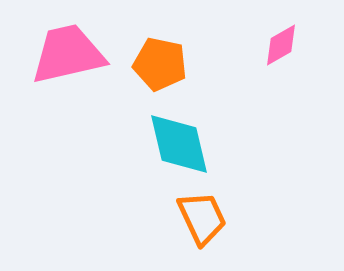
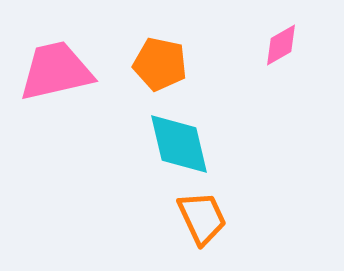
pink trapezoid: moved 12 px left, 17 px down
